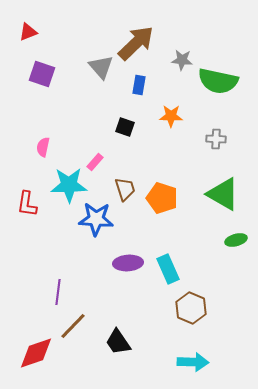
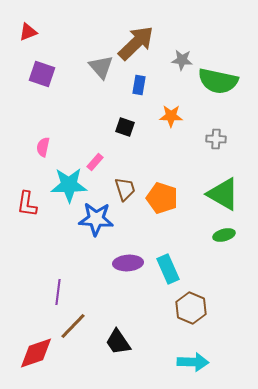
green ellipse: moved 12 px left, 5 px up
